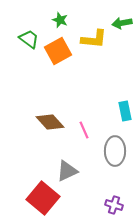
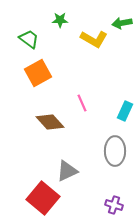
green star: rotated 21 degrees counterclockwise
yellow L-shape: rotated 24 degrees clockwise
orange square: moved 20 px left, 22 px down
cyan rectangle: rotated 36 degrees clockwise
pink line: moved 2 px left, 27 px up
